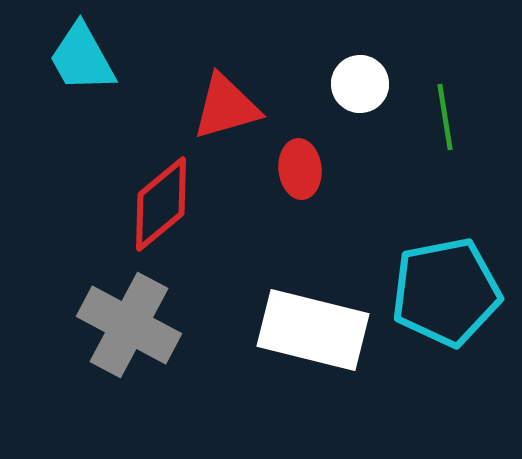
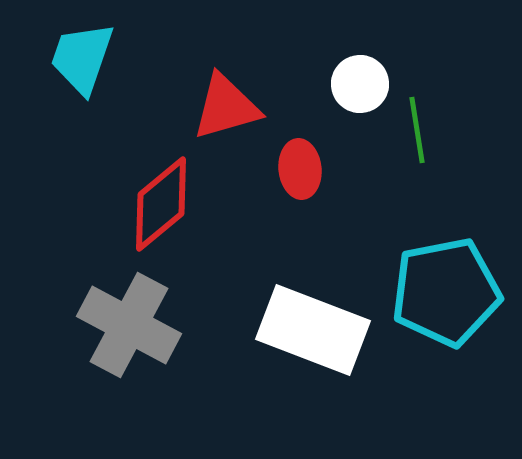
cyan trapezoid: rotated 48 degrees clockwise
green line: moved 28 px left, 13 px down
white rectangle: rotated 7 degrees clockwise
